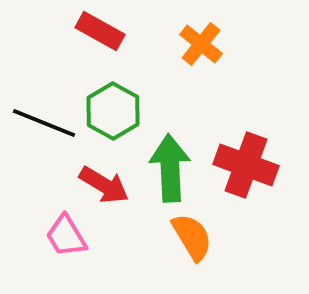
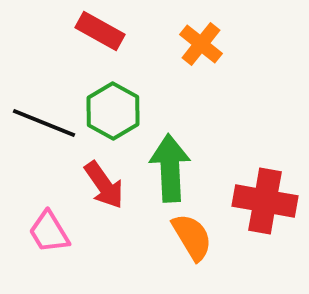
red cross: moved 19 px right, 36 px down; rotated 10 degrees counterclockwise
red arrow: rotated 24 degrees clockwise
pink trapezoid: moved 17 px left, 4 px up
